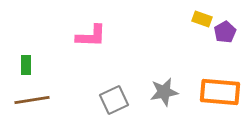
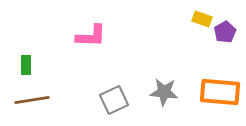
gray star: rotated 16 degrees clockwise
